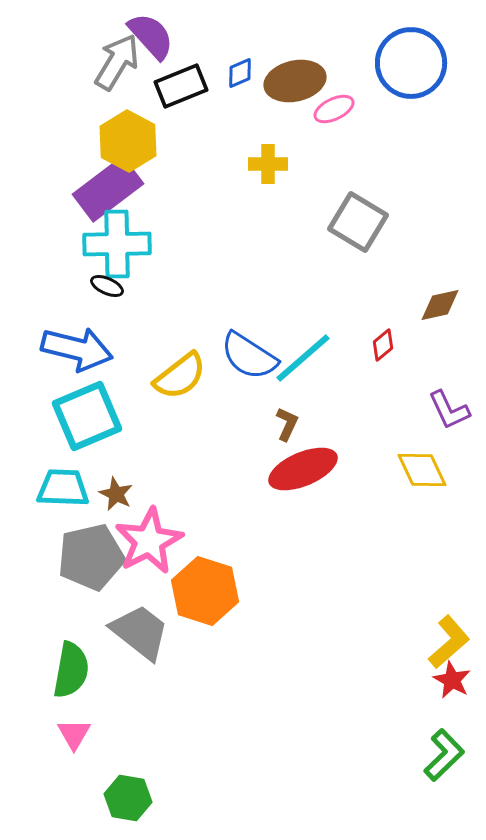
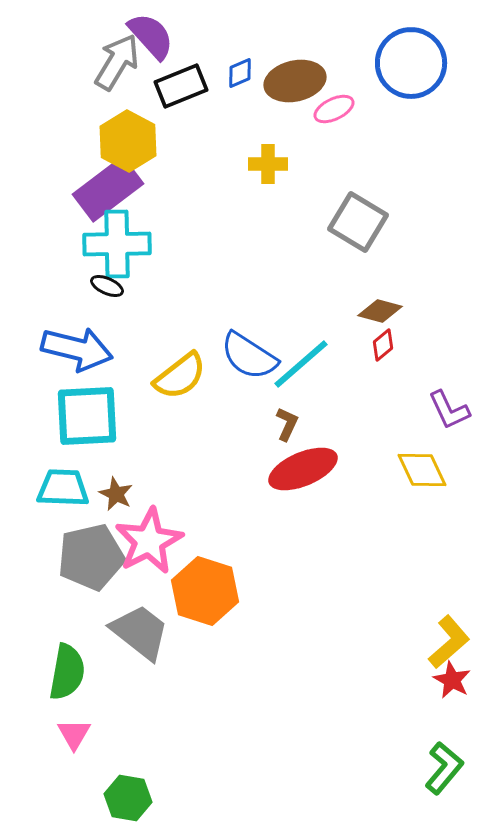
brown diamond: moved 60 px left, 6 px down; rotated 27 degrees clockwise
cyan line: moved 2 px left, 6 px down
cyan square: rotated 20 degrees clockwise
green semicircle: moved 4 px left, 2 px down
green L-shape: moved 13 px down; rotated 6 degrees counterclockwise
